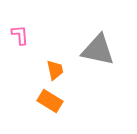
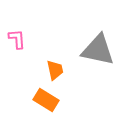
pink L-shape: moved 3 px left, 4 px down
orange rectangle: moved 4 px left, 1 px up
